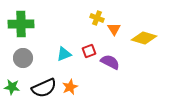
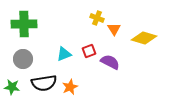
green cross: moved 3 px right
gray circle: moved 1 px down
black semicircle: moved 5 px up; rotated 15 degrees clockwise
